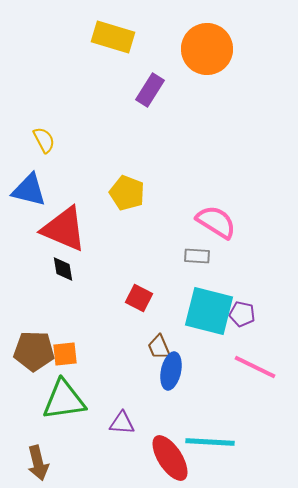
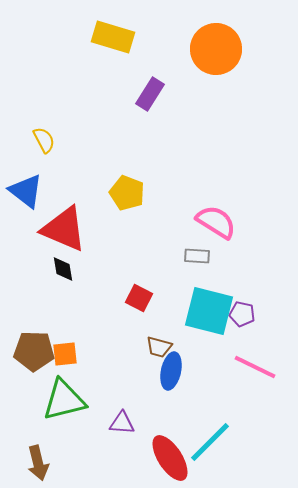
orange circle: moved 9 px right
purple rectangle: moved 4 px down
blue triangle: moved 3 px left, 1 px down; rotated 24 degrees clockwise
brown trapezoid: rotated 52 degrees counterclockwise
green triangle: rotated 6 degrees counterclockwise
cyan line: rotated 48 degrees counterclockwise
